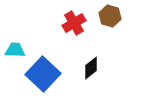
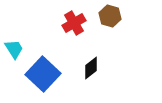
cyan trapezoid: moved 1 px left, 1 px up; rotated 55 degrees clockwise
